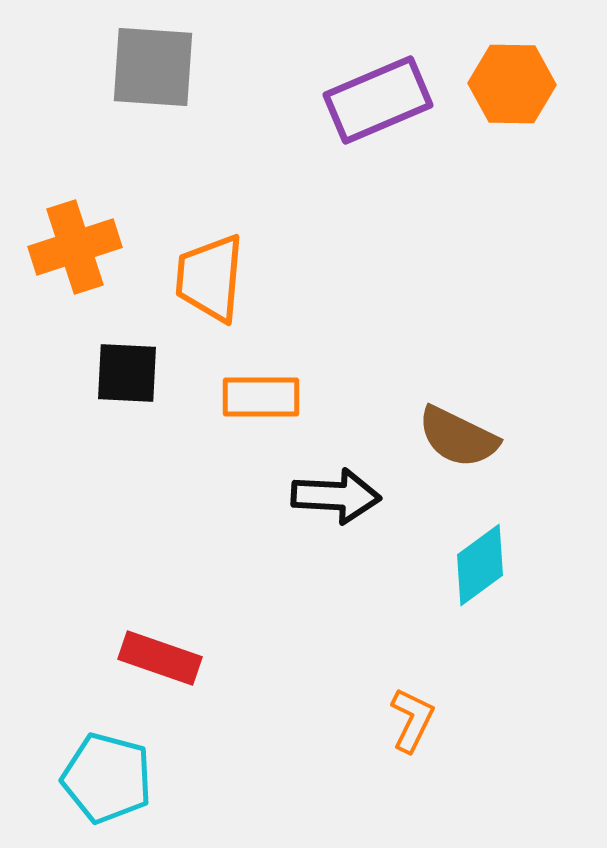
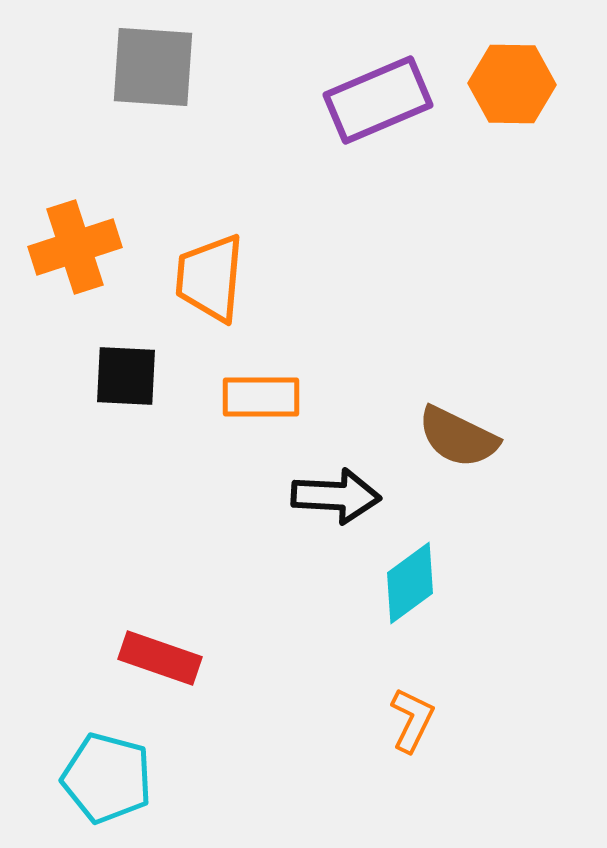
black square: moved 1 px left, 3 px down
cyan diamond: moved 70 px left, 18 px down
